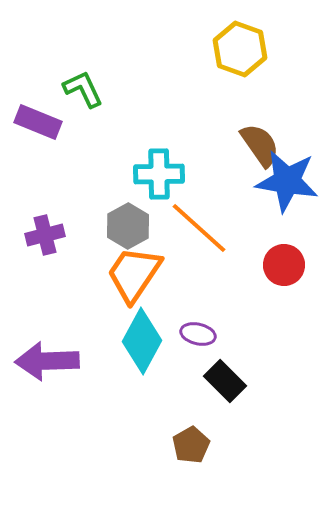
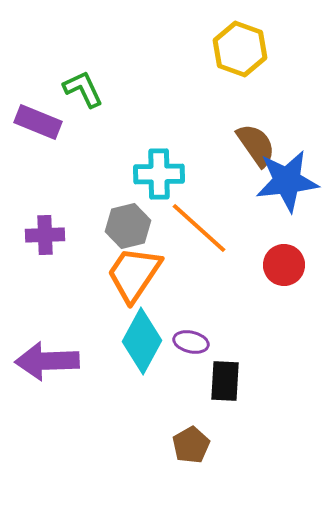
brown semicircle: moved 4 px left
blue star: rotated 16 degrees counterclockwise
gray hexagon: rotated 15 degrees clockwise
purple cross: rotated 12 degrees clockwise
purple ellipse: moved 7 px left, 8 px down
black rectangle: rotated 48 degrees clockwise
